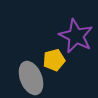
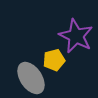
gray ellipse: rotated 12 degrees counterclockwise
